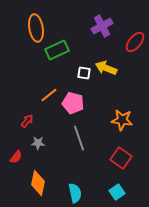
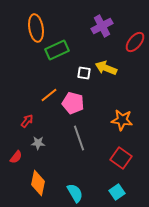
cyan semicircle: rotated 18 degrees counterclockwise
